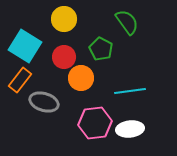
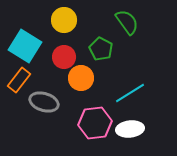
yellow circle: moved 1 px down
orange rectangle: moved 1 px left
cyan line: moved 2 px down; rotated 24 degrees counterclockwise
